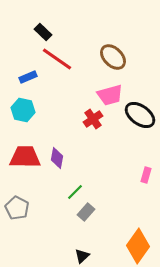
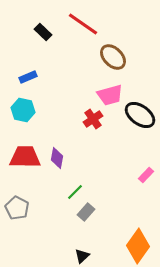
red line: moved 26 px right, 35 px up
pink rectangle: rotated 28 degrees clockwise
